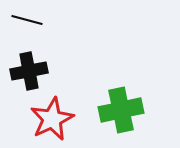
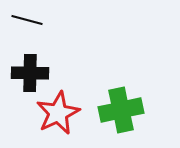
black cross: moved 1 px right, 2 px down; rotated 12 degrees clockwise
red star: moved 6 px right, 6 px up
